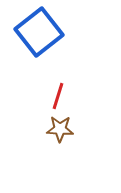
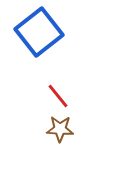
red line: rotated 56 degrees counterclockwise
